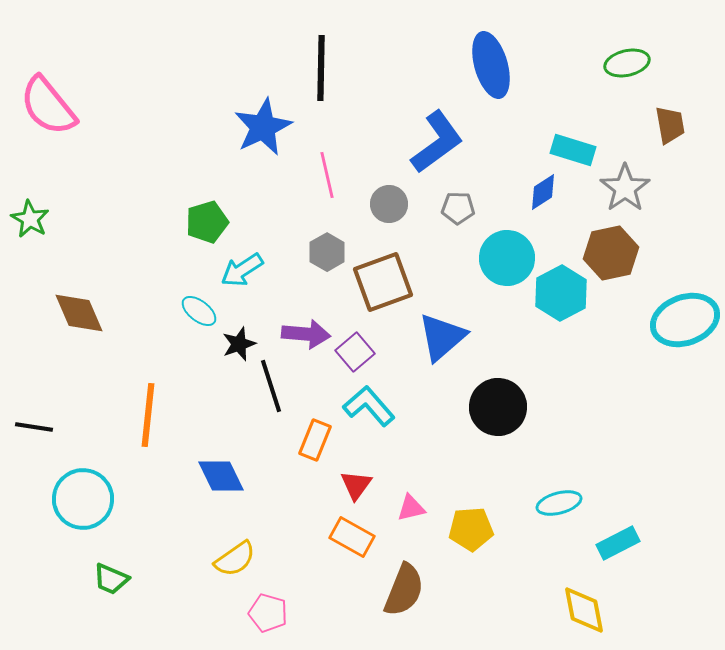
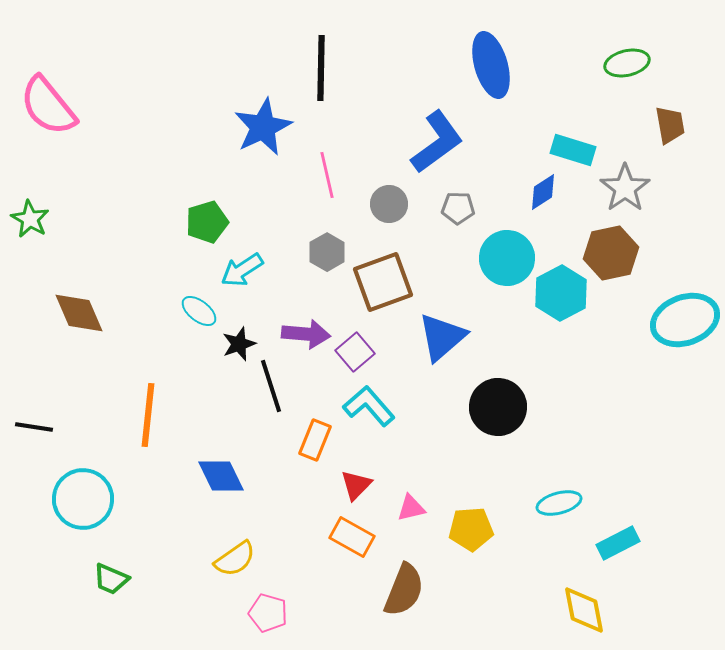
red triangle at (356, 485): rotated 8 degrees clockwise
